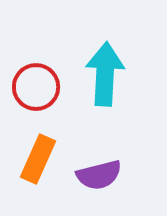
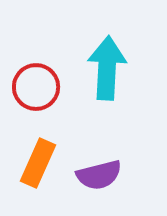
cyan arrow: moved 2 px right, 6 px up
orange rectangle: moved 4 px down
